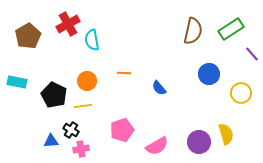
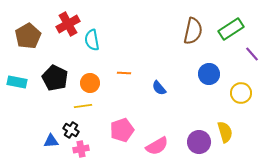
orange circle: moved 3 px right, 2 px down
black pentagon: moved 1 px right, 17 px up
yellow semicircle: moved 1 px left, 2 px up
